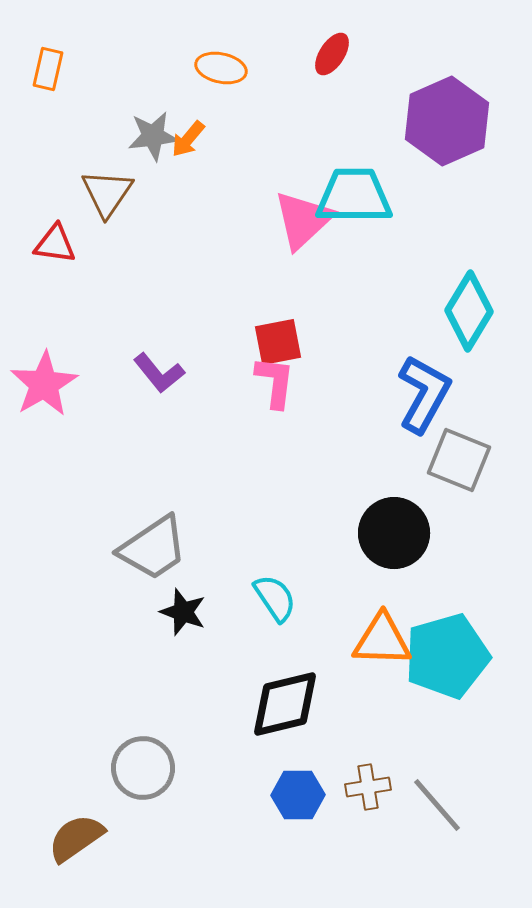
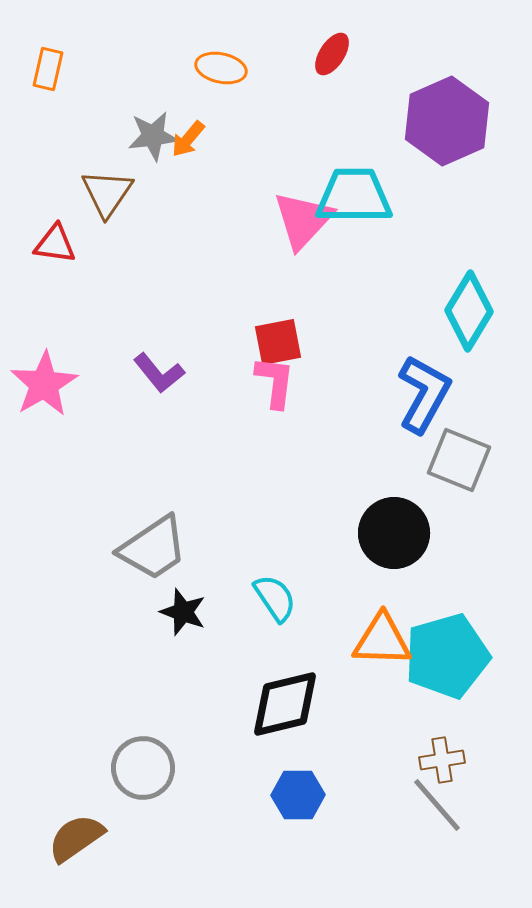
pink triangle: rotated 4 degrees counterclockwise
brown cross: moved 74 px right, 27 px up
